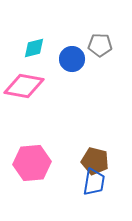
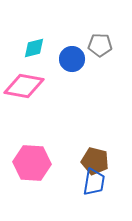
pink hexagon: rotated 9 degrees clockwise
